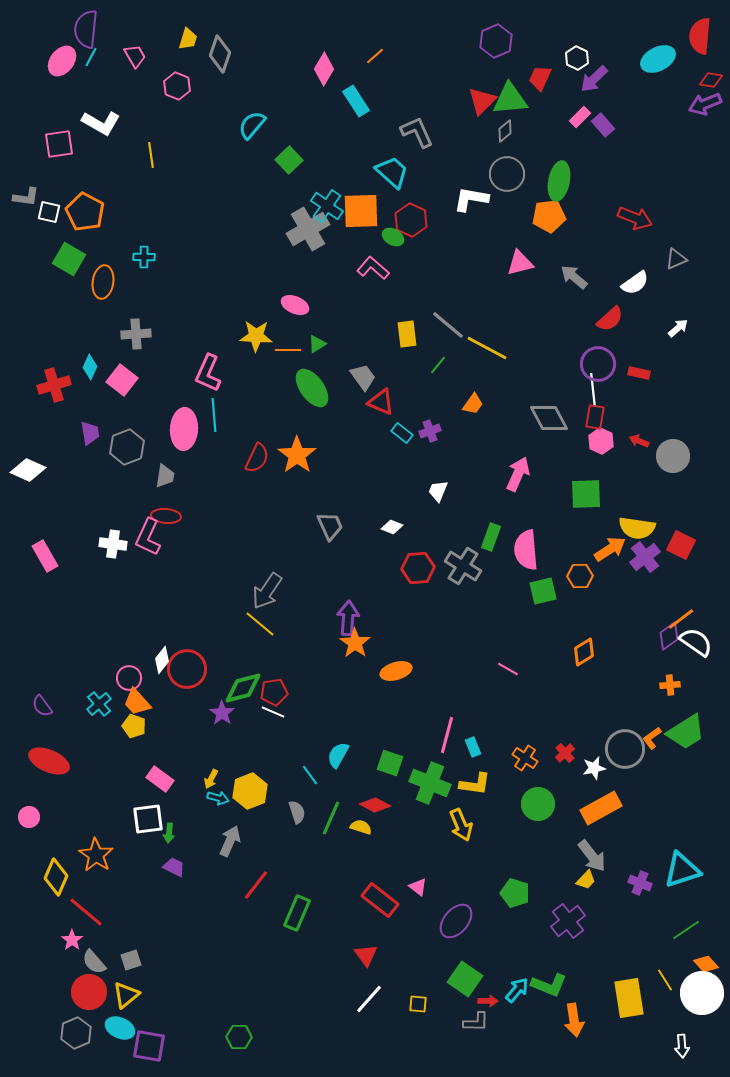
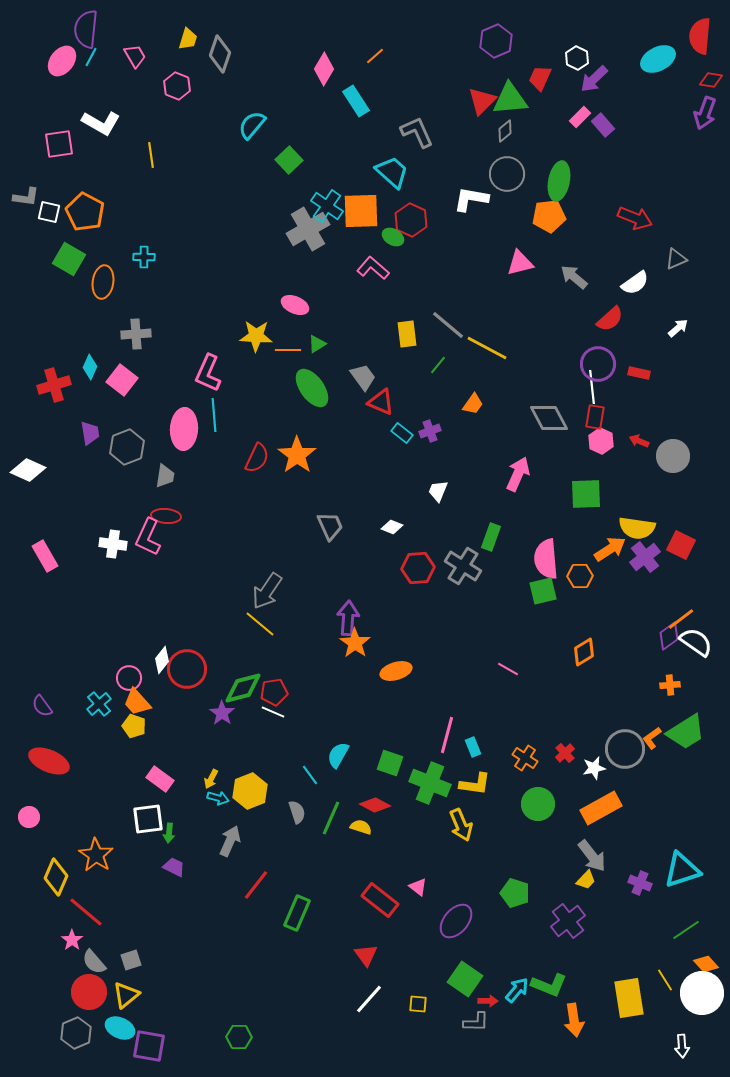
purple arrow at (705, 104): moved 9 px down; rotated 48 degrees counterclockwise
white line at (593, 390): moved 1 px left, 3 px up
pink semicircle at (526, 550): moved 20 px right, 9 px down
